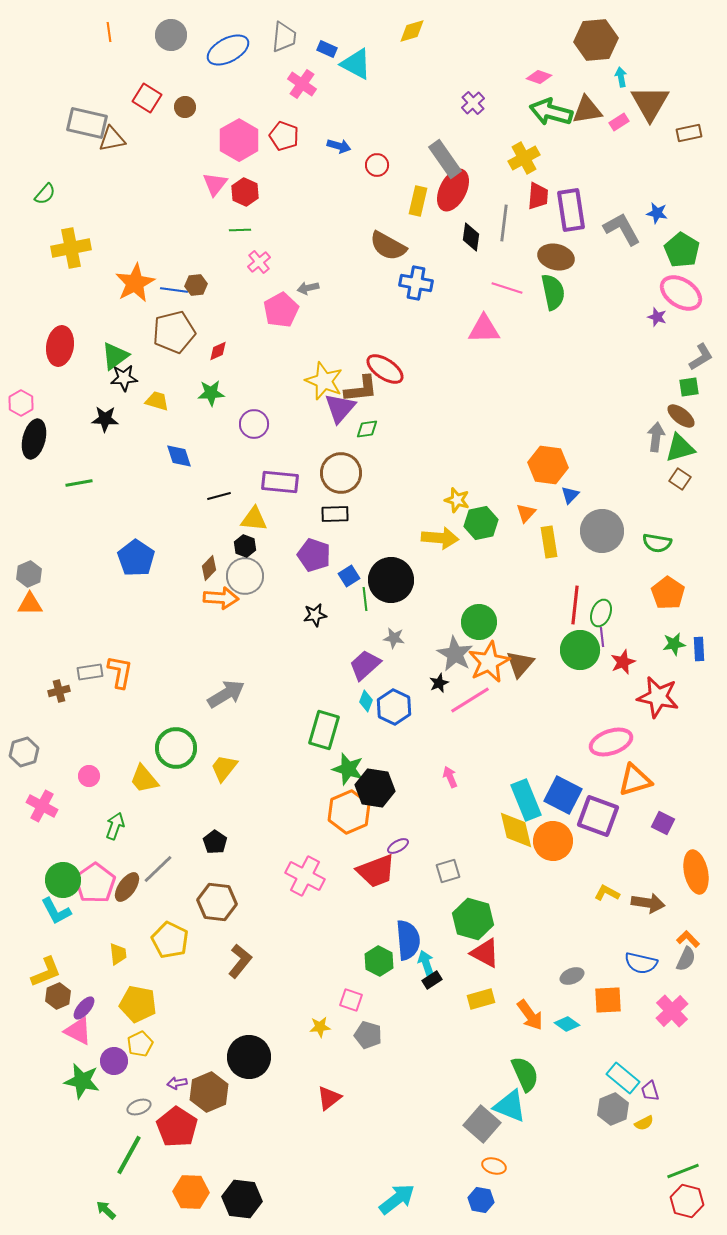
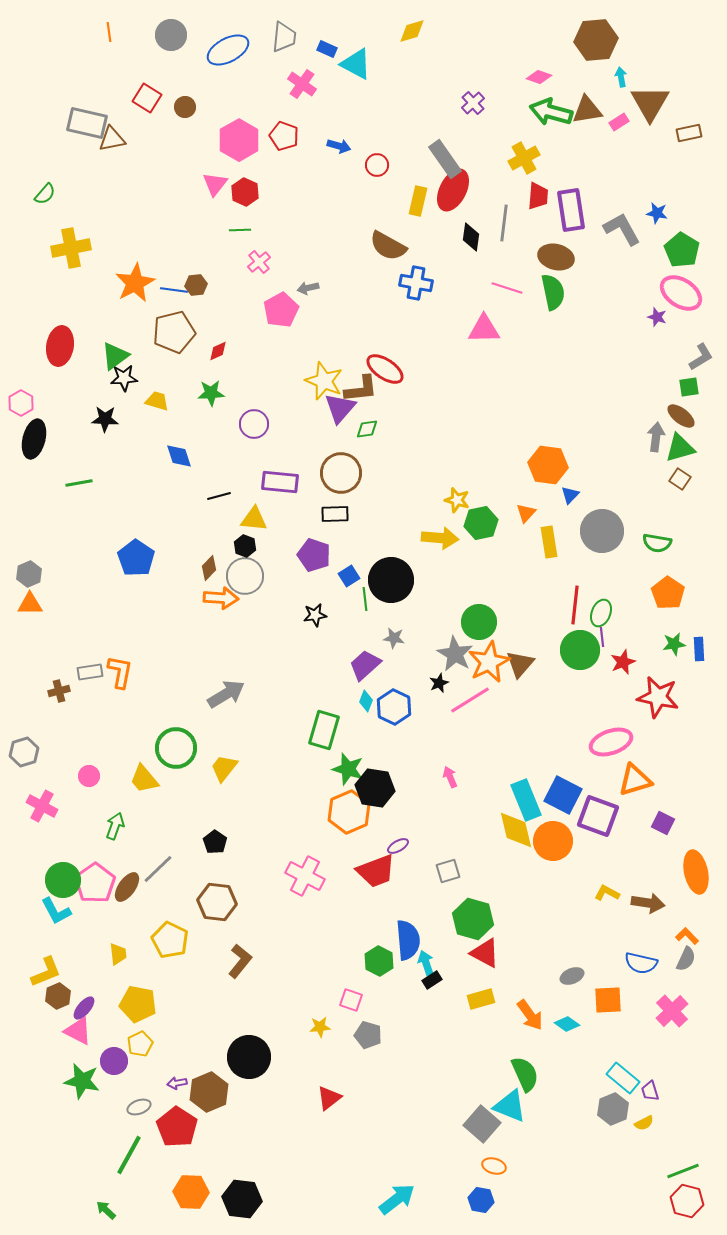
orange L-shape at (688, 939): moved 1 px left, 3 px up
